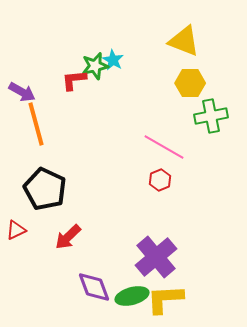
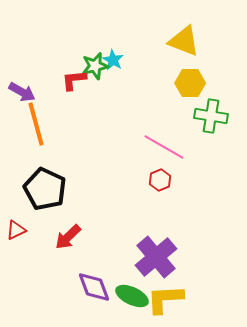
green cross: rotated 20 degrees clockwise
green ellipse: rotated 40 degrees clockwise
